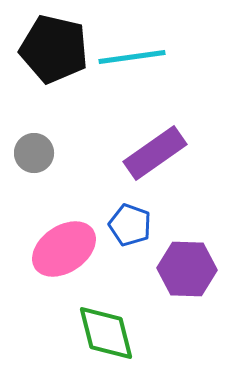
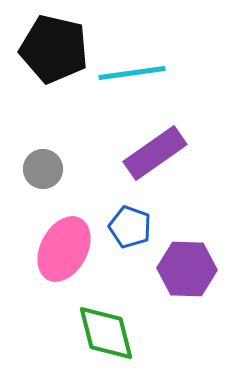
cyan line: moved 16 px down
gray circle: moved 9 px right, 16 px down
blue pentagon: moved 2 px down
pink ellipse: rotated 28 degrees counterclockwise
